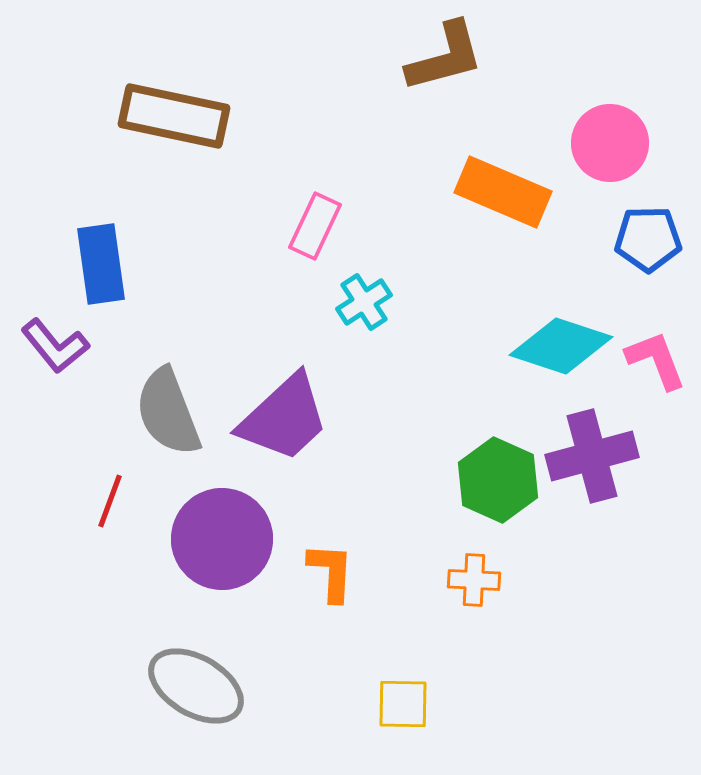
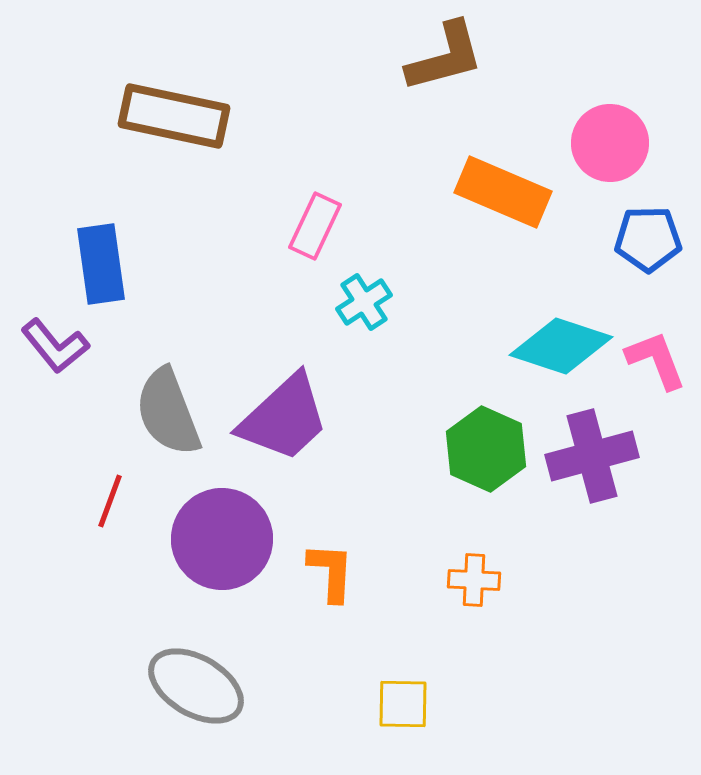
green hexagon: moved 12 px left, 31 px up
